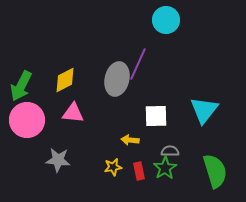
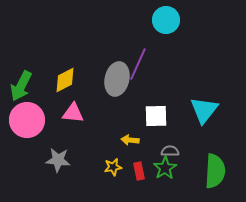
green semicircle: rotated 20 degrees clockwise
